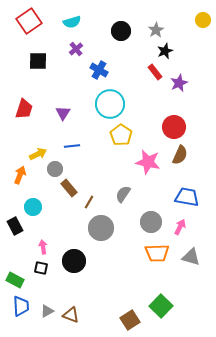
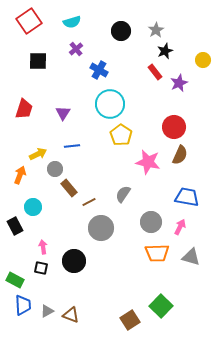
yellow circle at (203, 20): moved 40 px down
brown line at (89, 202): rotated 32 degrees clockwise
blue trapezoid at (21, 306): moved 2 px right, 1 px up
